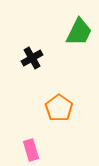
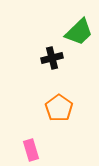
green trapezoid: rotated 20 degrees clockwise
black cross: moved 20 px right; rotated 15 degrees clockwise
